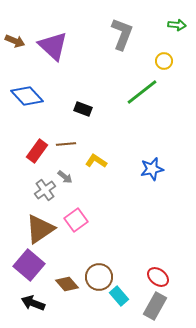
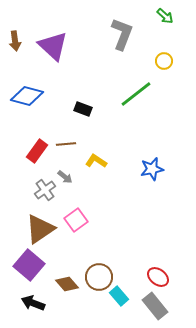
green arrow: moved 12 px left, 9 px up; rotated 36 degrees clockwise
brown arrow: rotated 60 degrees clockwise
green line: moved 6 px left, 2 px down
blue diamond: rotated 32 degrees counterclockwise
gray rectangle: rotated 68 degrees counterclockwise
